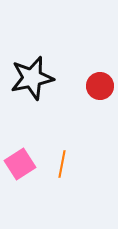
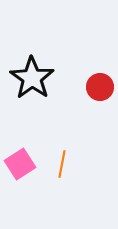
black star: rotated 24 degrees counterclockwise
red circle: moved 1 px down
